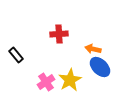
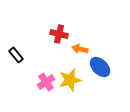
red cross: rotated 18 degrees clockwise
orange arrow: moved 13 px left
yellow star: rotated 15 degrees clockwise
